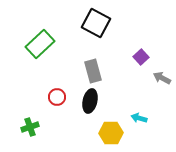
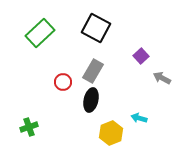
black square: moved 5 px down
green rectangle: moved 11 px up
purple square: moved 1 px up
gray rectangle: rotated 45 degrees clockwise
red circle: moved 6 px right, 15 px up
black ellipse: moved 1 px right, 1 px up
green cross: moved 1 px left
yellow hexagon: rotated 20 degrees counterclockwise
